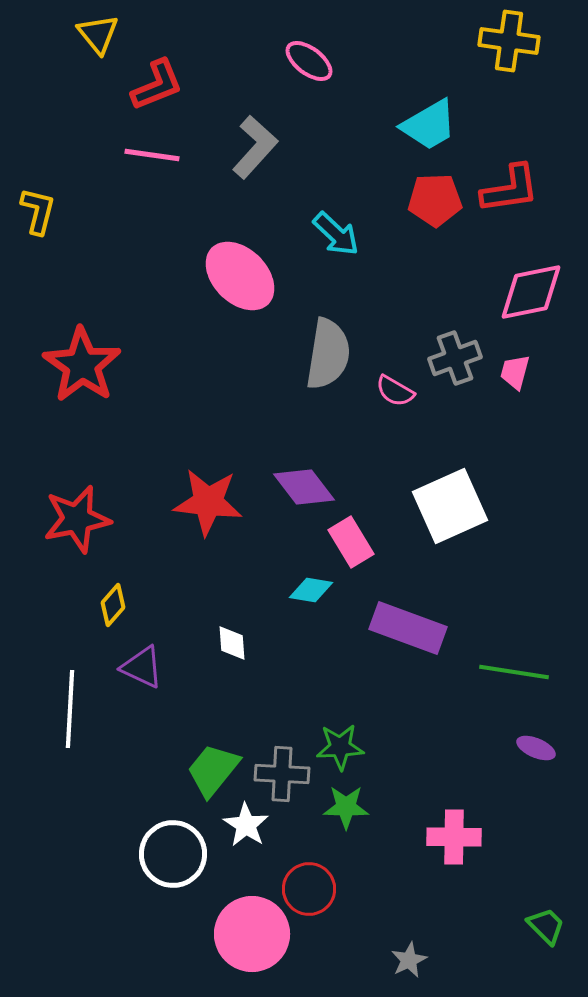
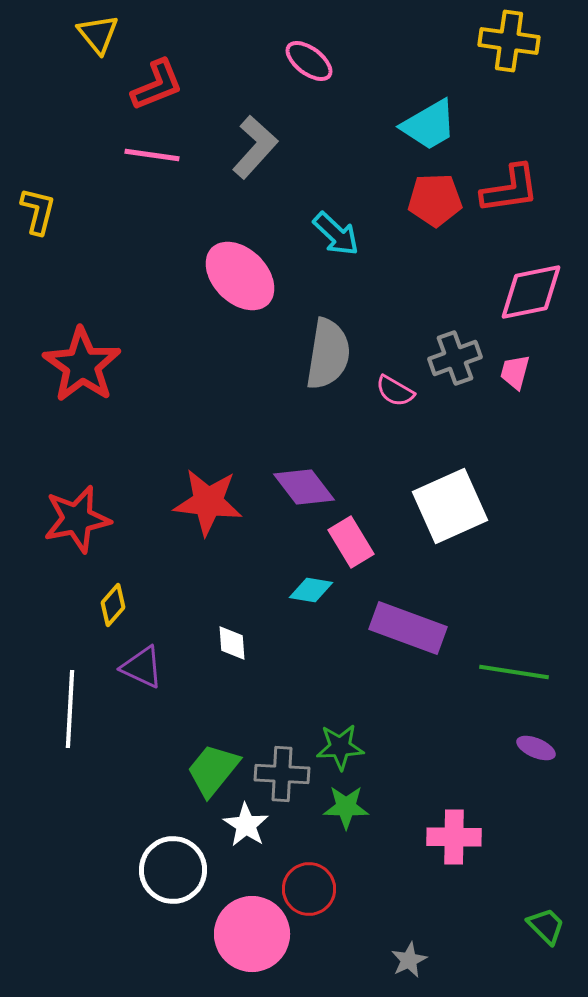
white circle at (173, 854): moved 16 px down
